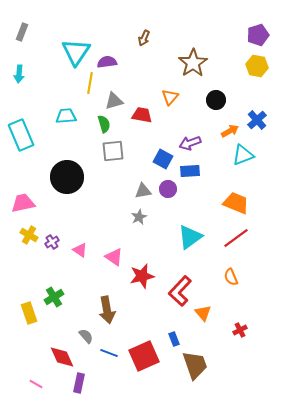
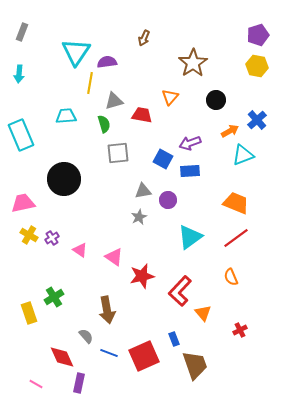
gray square at (113, 151): moved 5 px right, 2 px down
black circle at (67, 177): moved 3 px left, 2 px down
purple circle at (168, 189): moved 11 px down
purple cross at (52, 242): moved 4 px up
